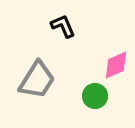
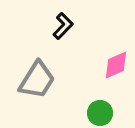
black L-shape: rotated 68 degrees clockwise
green circle: moved 5 px right, 17 px down
